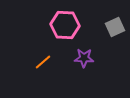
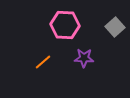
gray square: rotated 18 degrees counterclockwise
